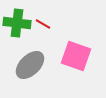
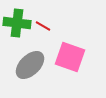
red line: moved 2 px down
pink square: moved 6 px left, 1 px down
